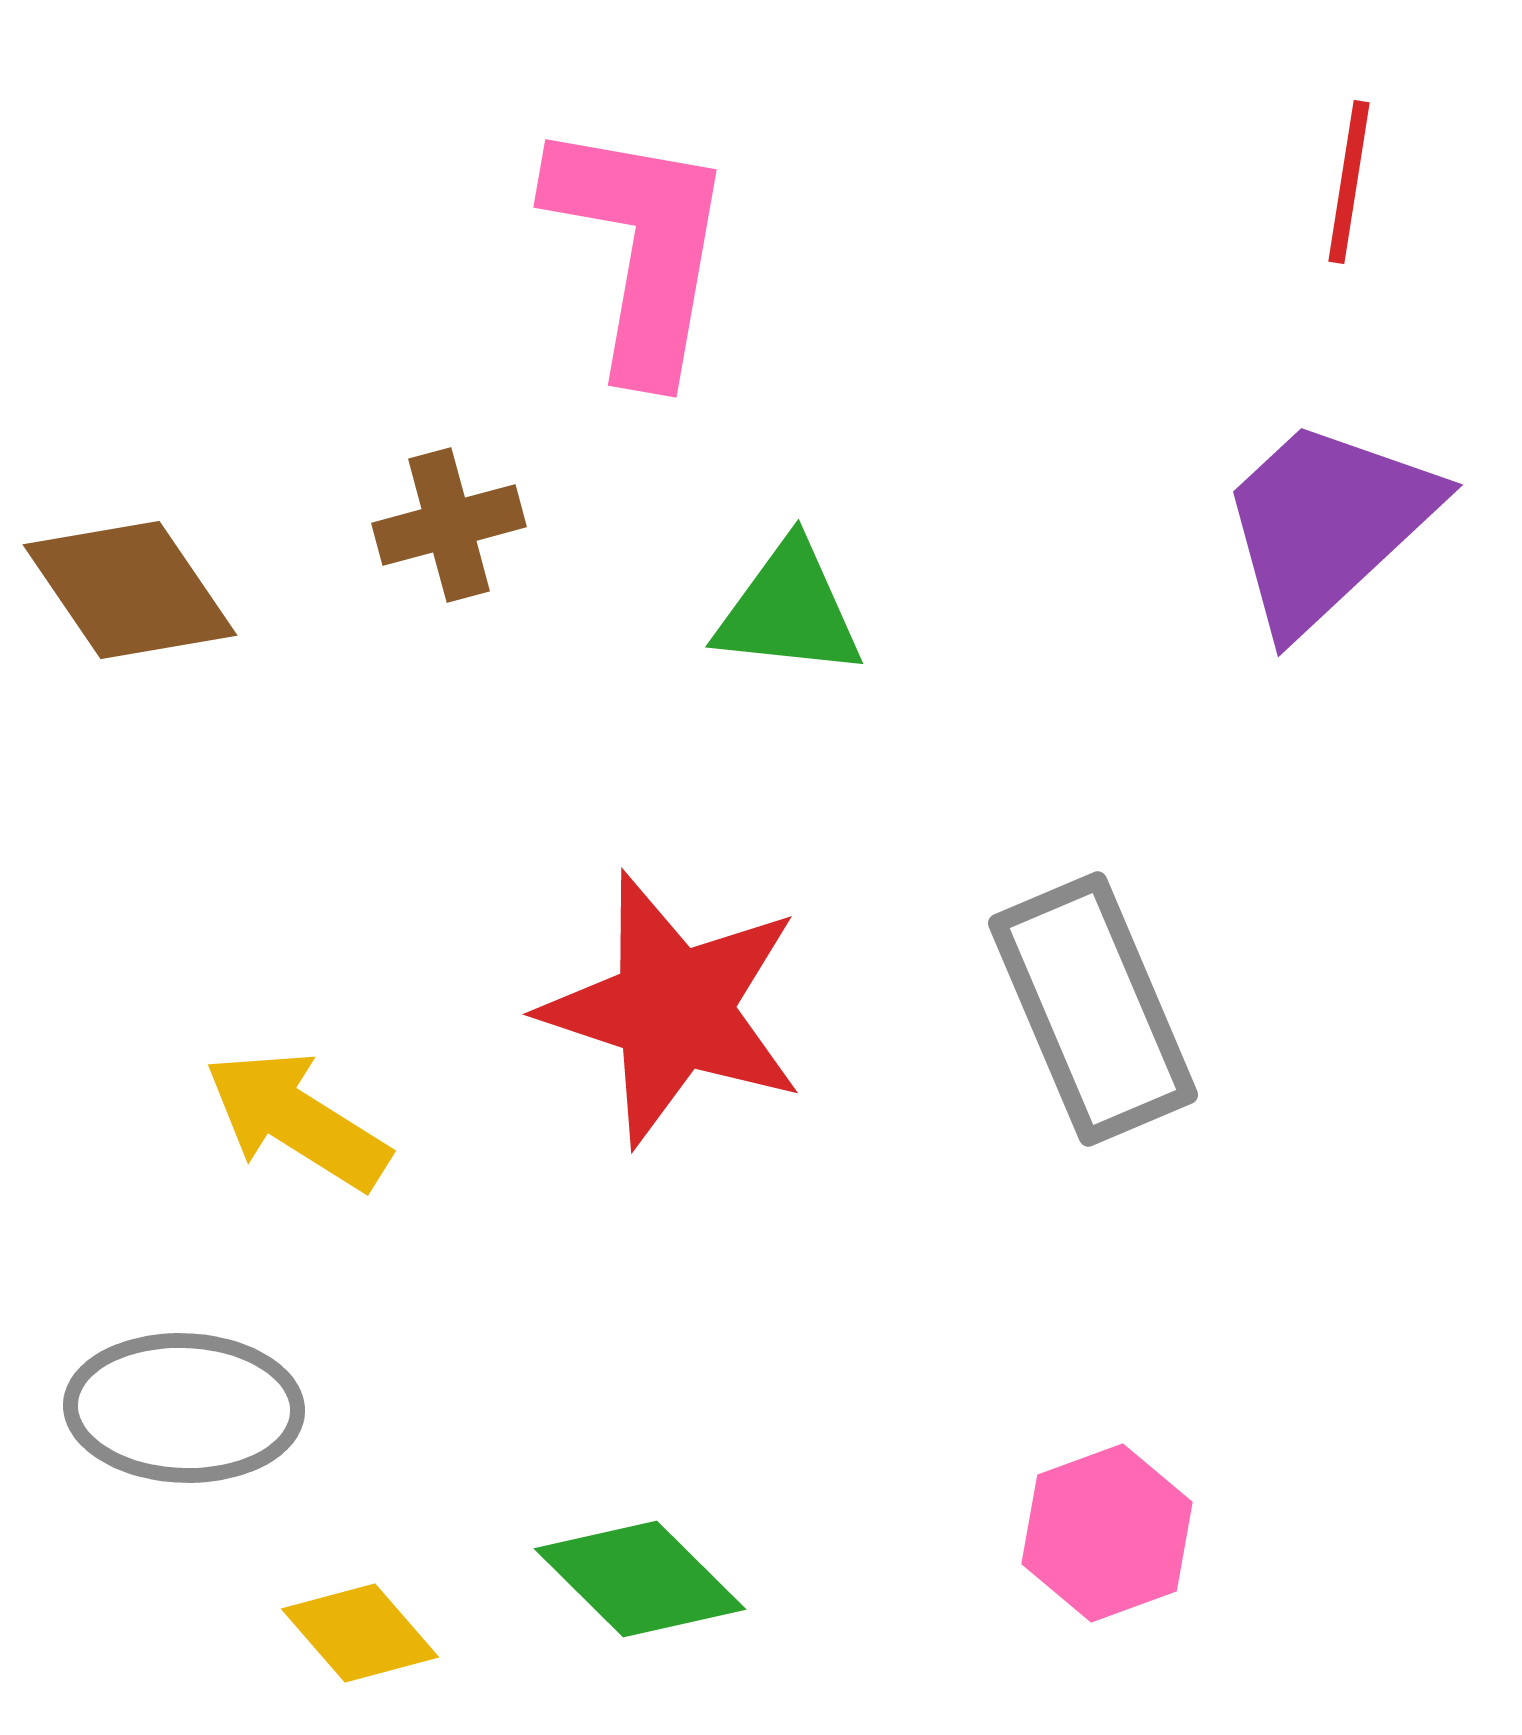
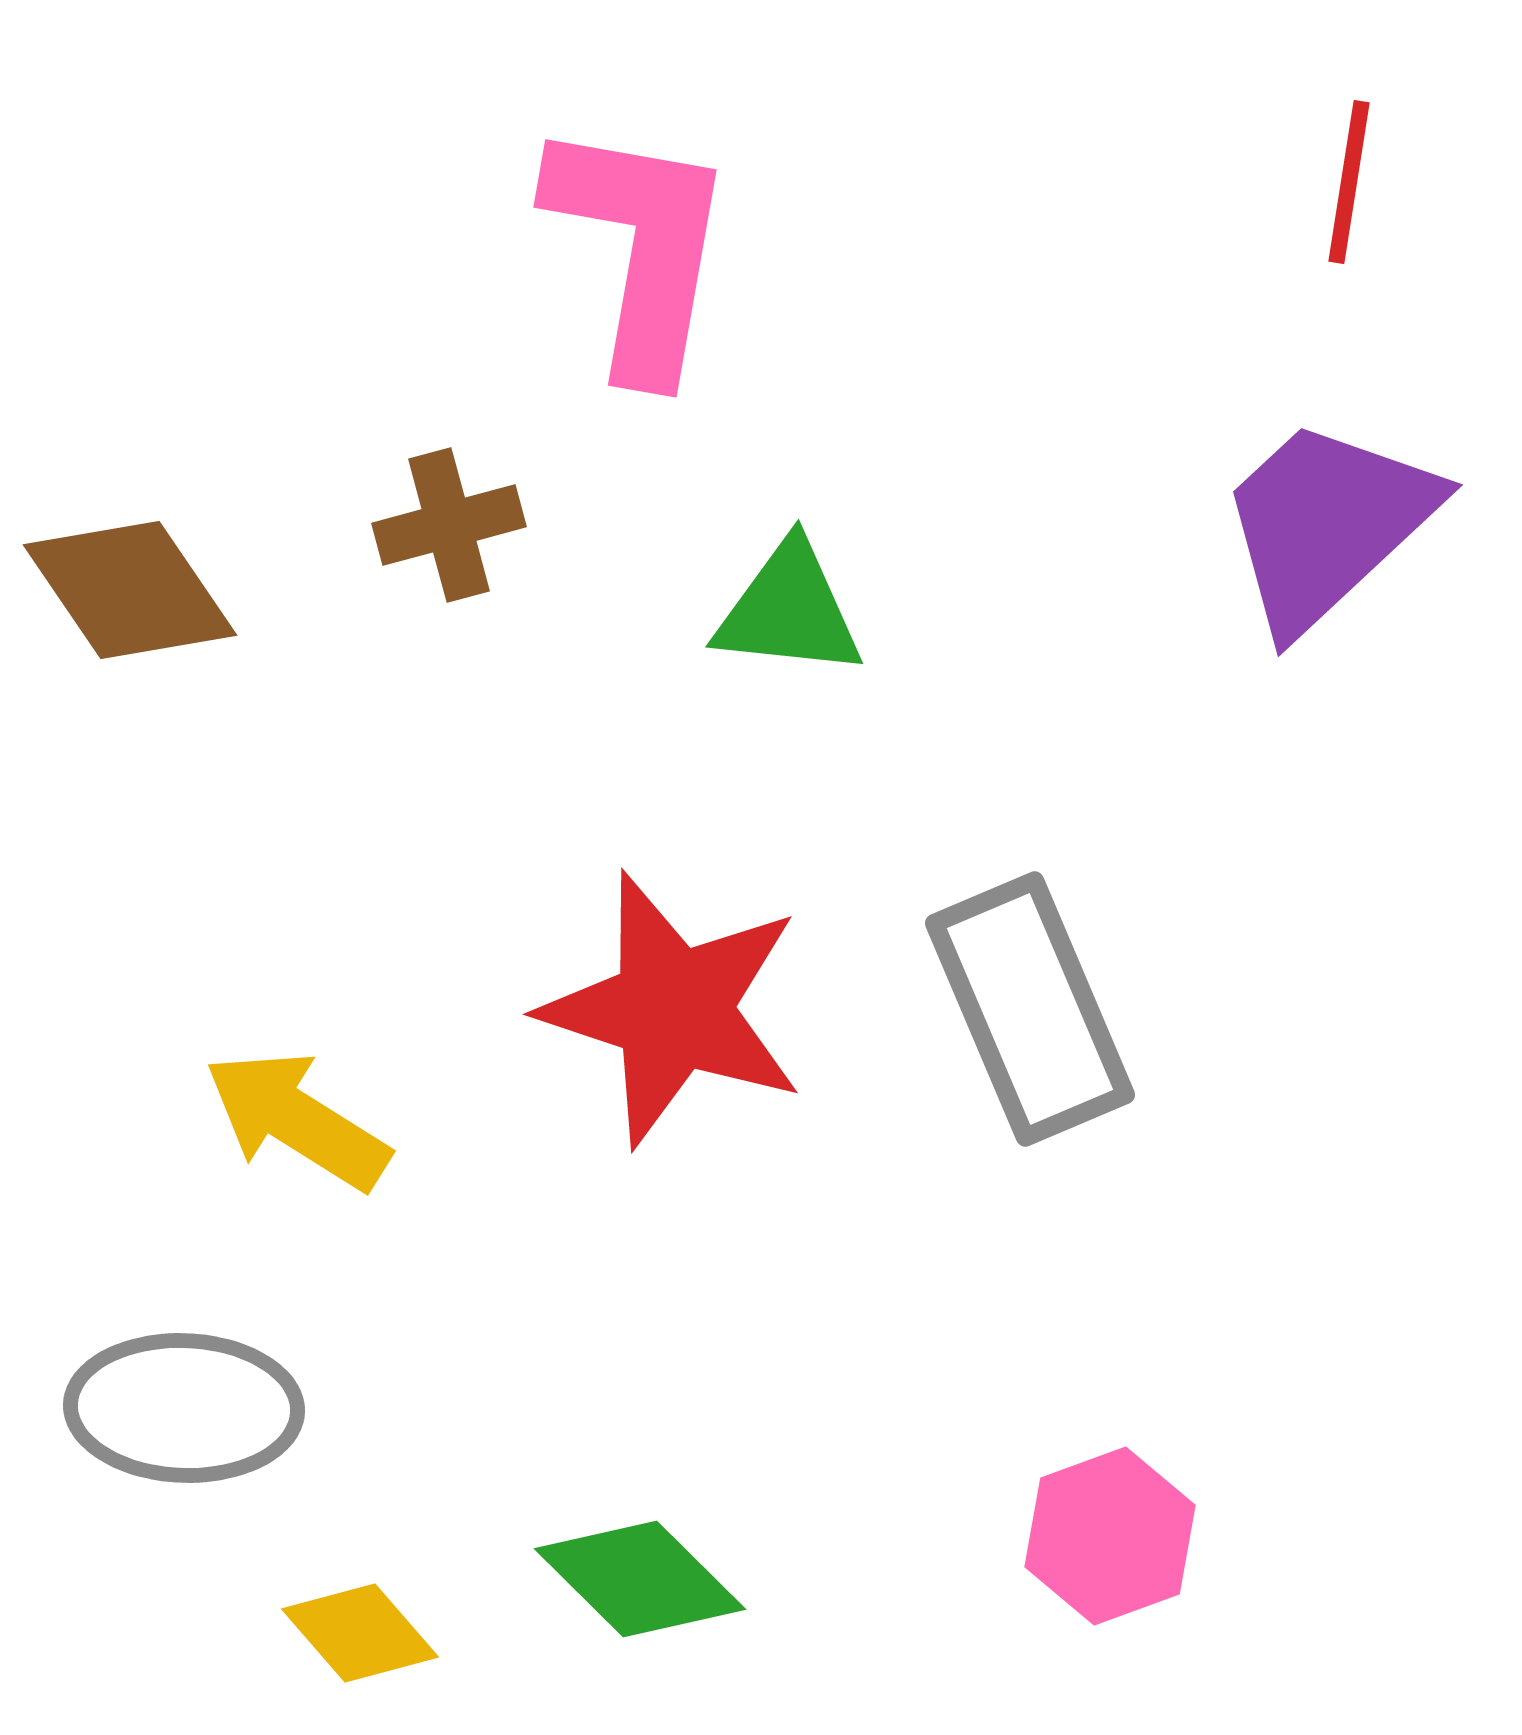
gray rectangle: moved 63 px left
pink hexagon: moved 3 px right, 3 px down
